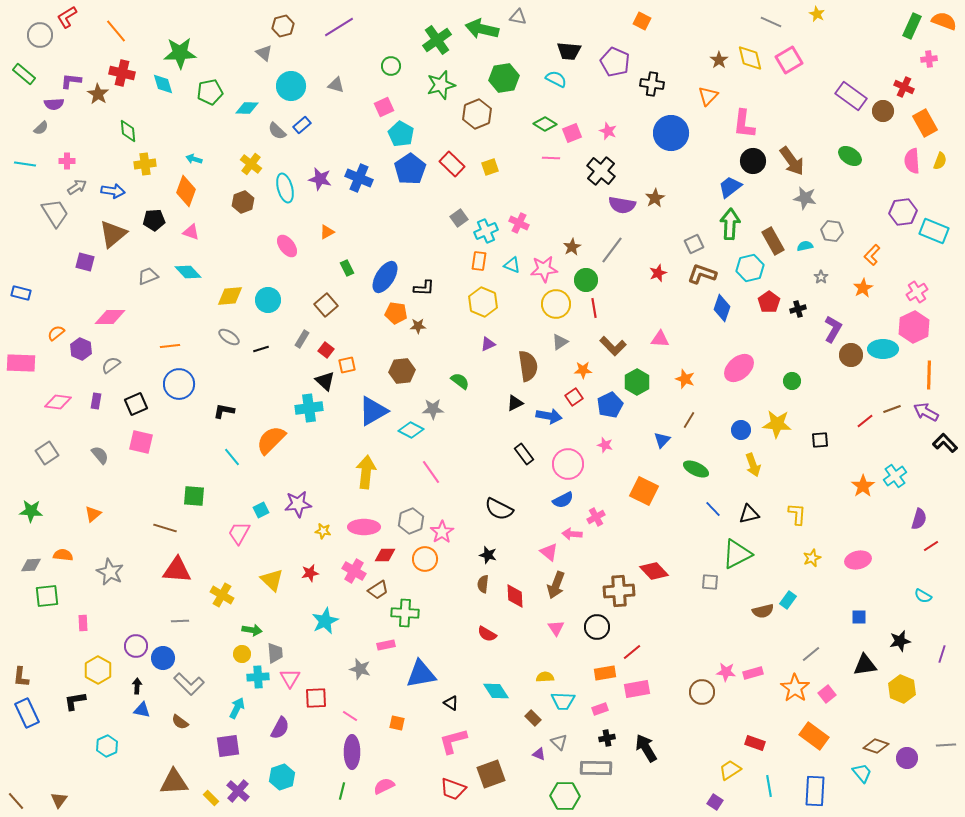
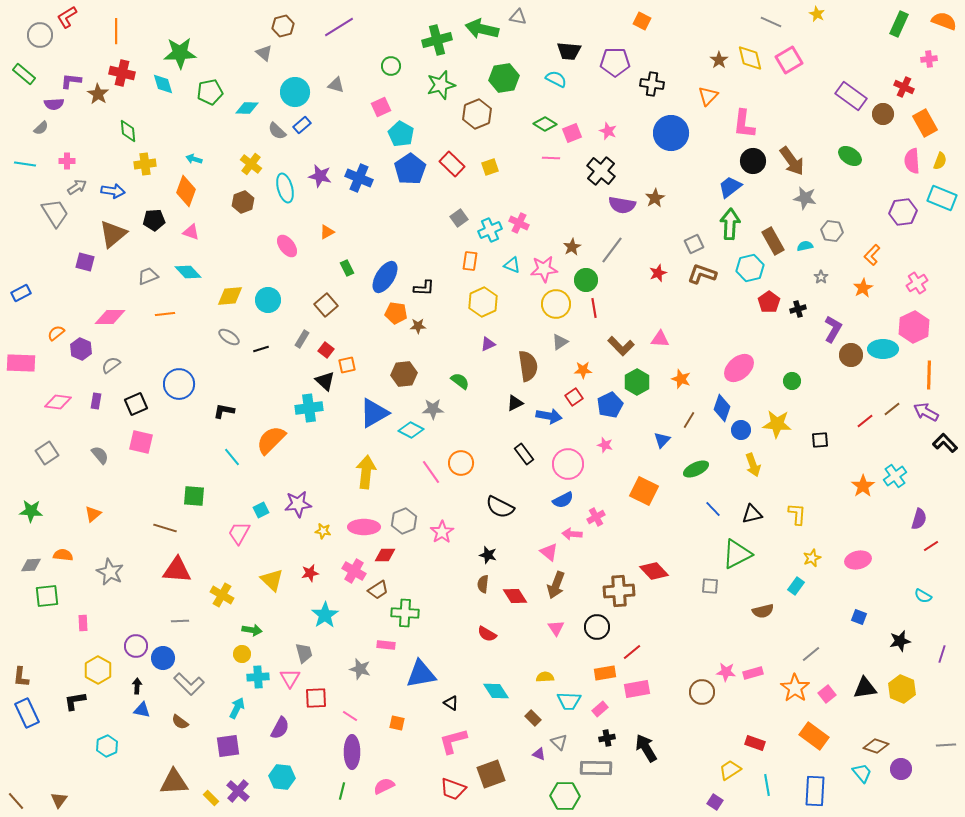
green rectangle at (912, 26): moved 13 px left, 2 px up
orange line at (116, 31): rotated 40 degrees clockwise
green cross at (437, 40): rotated 20 degrees clockwise
purple pentagon at (615, 62): rotated 24 degrees counterclockwise
cyan circle at (291, 86): moved 4 px right, 6 px down
pink square at (384, 107): moved 3 px left
brown circle at (883, 111): moved 3 px down
purple star at (320, 179): moved 3 px up
cyan cross at (486, 231): moved 4 px right, 1 px up
cyan rectangle at (934, 231): moved 8 px right, 33 px up
orange rectangle at (479, 261): moved 9 px left
pink cross at (917, 292): moved 9 px up
blue rectangle at (21, 293): rotated 42 degrees counterclockwise
yellow hexagon at (483, 302): rotated 12 degrees clockwise
blue diamond at (722, 308): moved 100 px down
orange line at (170, 346): moved 5 px left, 32 px up
brown L-shape at (613, 346): moved 8 px right
brown hexagon at (402, 371): moved 2 px right, 3 px down
orange star at (685, 379): moved 4 px left
brown line at (892, 409): rotated 18 degrees counterclockwise
blue triangle at (373, 411): moved 1 px right, 2 px down
green ellipse at (696, 469): rotated 50 degrees counterclockwise
black semicircle at (499, 509): moved 1 px right, 2 px up
black triangle at (749, 514): moved 3 px right
gray hexagon at (411, 521): moved 7 px left
orange circle at (425, 559): moved 36 px right, 96 px up
gray square at (710, 582): moved 4 px down
red diamond at (515, 596): rotated 30 degrees counterclockwise
cyan rectangle at (788, 600): moved 8 px right, 14 px up
blue square at (859, 617): rotated 21 degrees clockwise
cyan star at (325, 621): moved 6 px up; rotated 8 degrees counterclockwise
pink rectangle at (386, 645): rotated 18 degrees clockwise
gray trapezoid at (275, 653): moved 29 px right; rotated 10 degrees counterclockwise
black triangle at (865, 665): moved 23 px down
cyan trapezoid at (563, 701): moved 6 px right
pink rectangle at (600, 709): rotated 21 degrees counterclockwise
purple circle at (907, 758): moved 6 px left, 11 px down
cyan hexagon at (282, 777): rotated 25 degrees clockwise
cyan line at (769, 786): moved 2 px left, 1 px up
